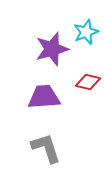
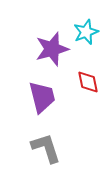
red diamond: rotated 65 degrees clockwise
purple trapezoid: moved 2 px left; rotated 80 degrees clockwise
